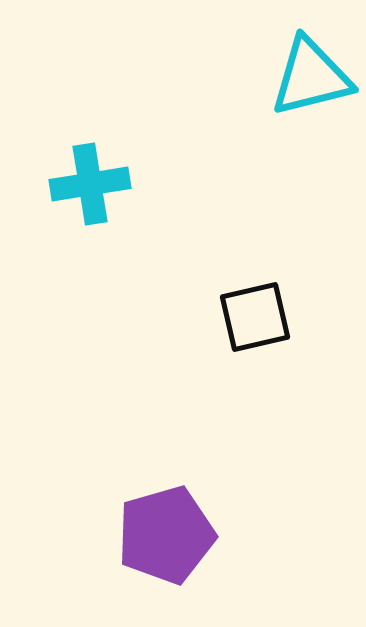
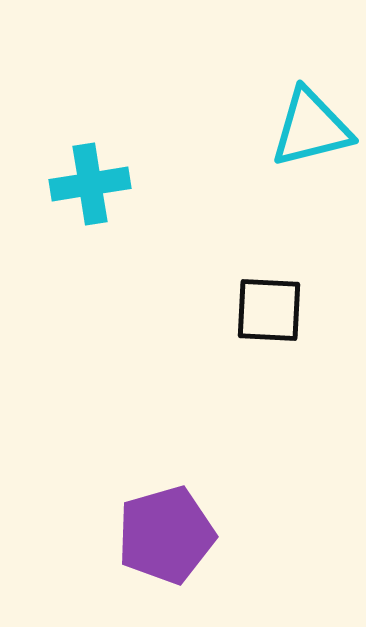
cyan triangle: moved 51 px down
black square: moved 14 px right, 7 px up; rotated 16 degrees clockwise
